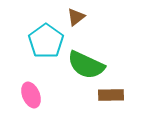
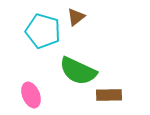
cyan pentagon: moved 3 px left, 10 px up; rotated 20 degrees counterclockwise
green semicircle: moved 8 px left, 6 px down
brown rectangle: moved 2 px left
